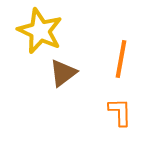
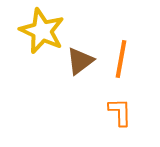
yellow star: moved 2 px right
brown triangle: moved 17 px right, 12 px up
